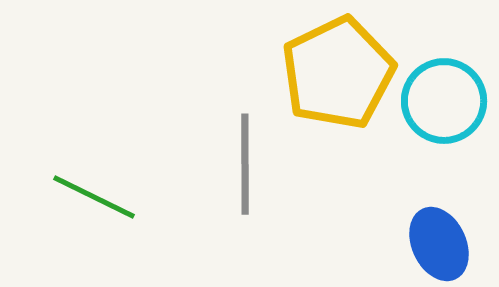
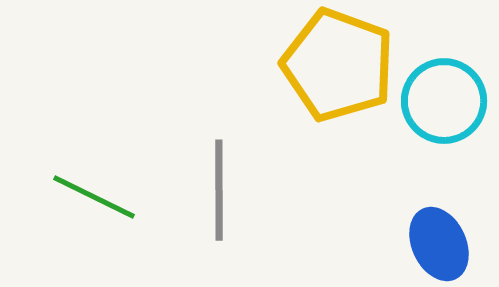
yellow pentagon: moved 8 px up; rotated 26 degrees counterclockwise
gray line: moved 26 px left, 26 px down
